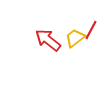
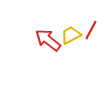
yellow trapezoid: moved 4 px left, 3 px up; rotated 10 degrees clockwise
